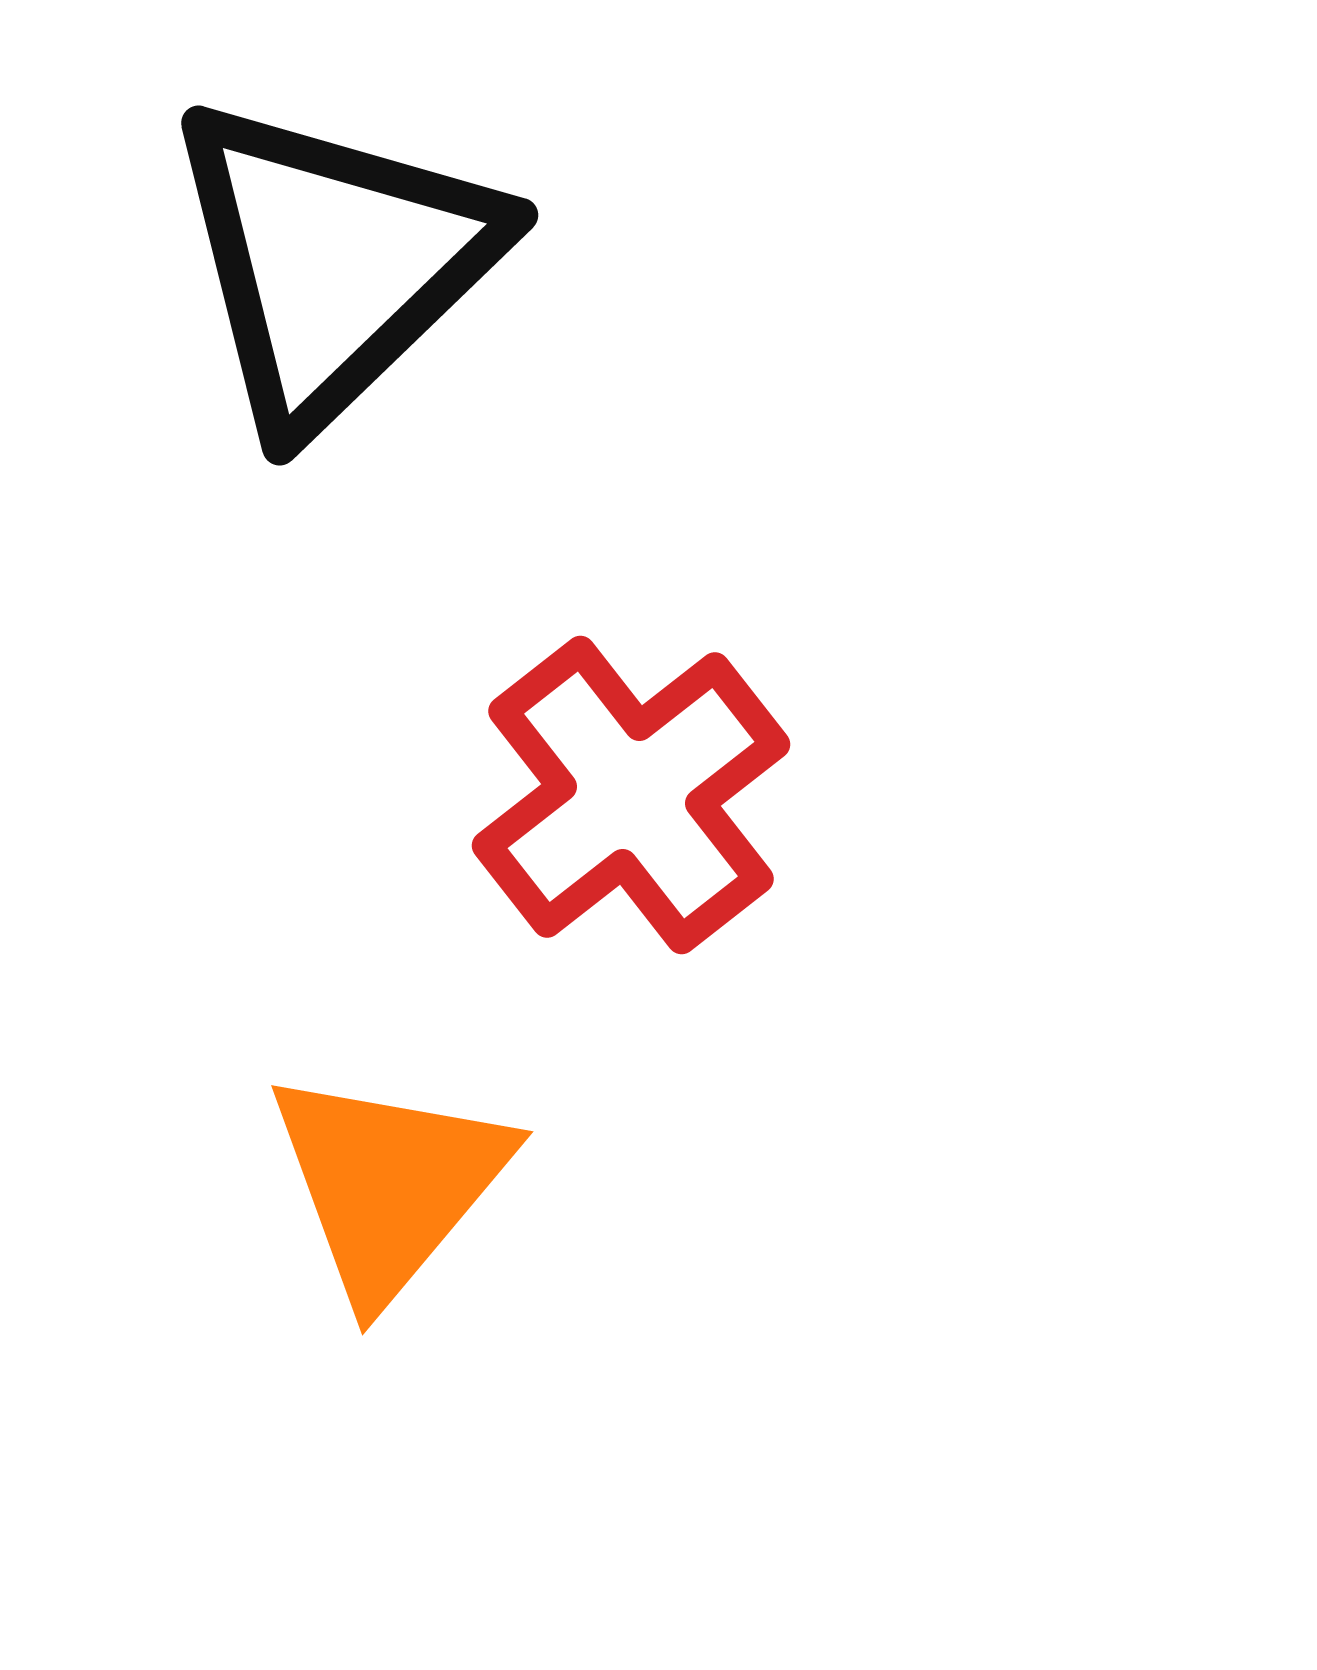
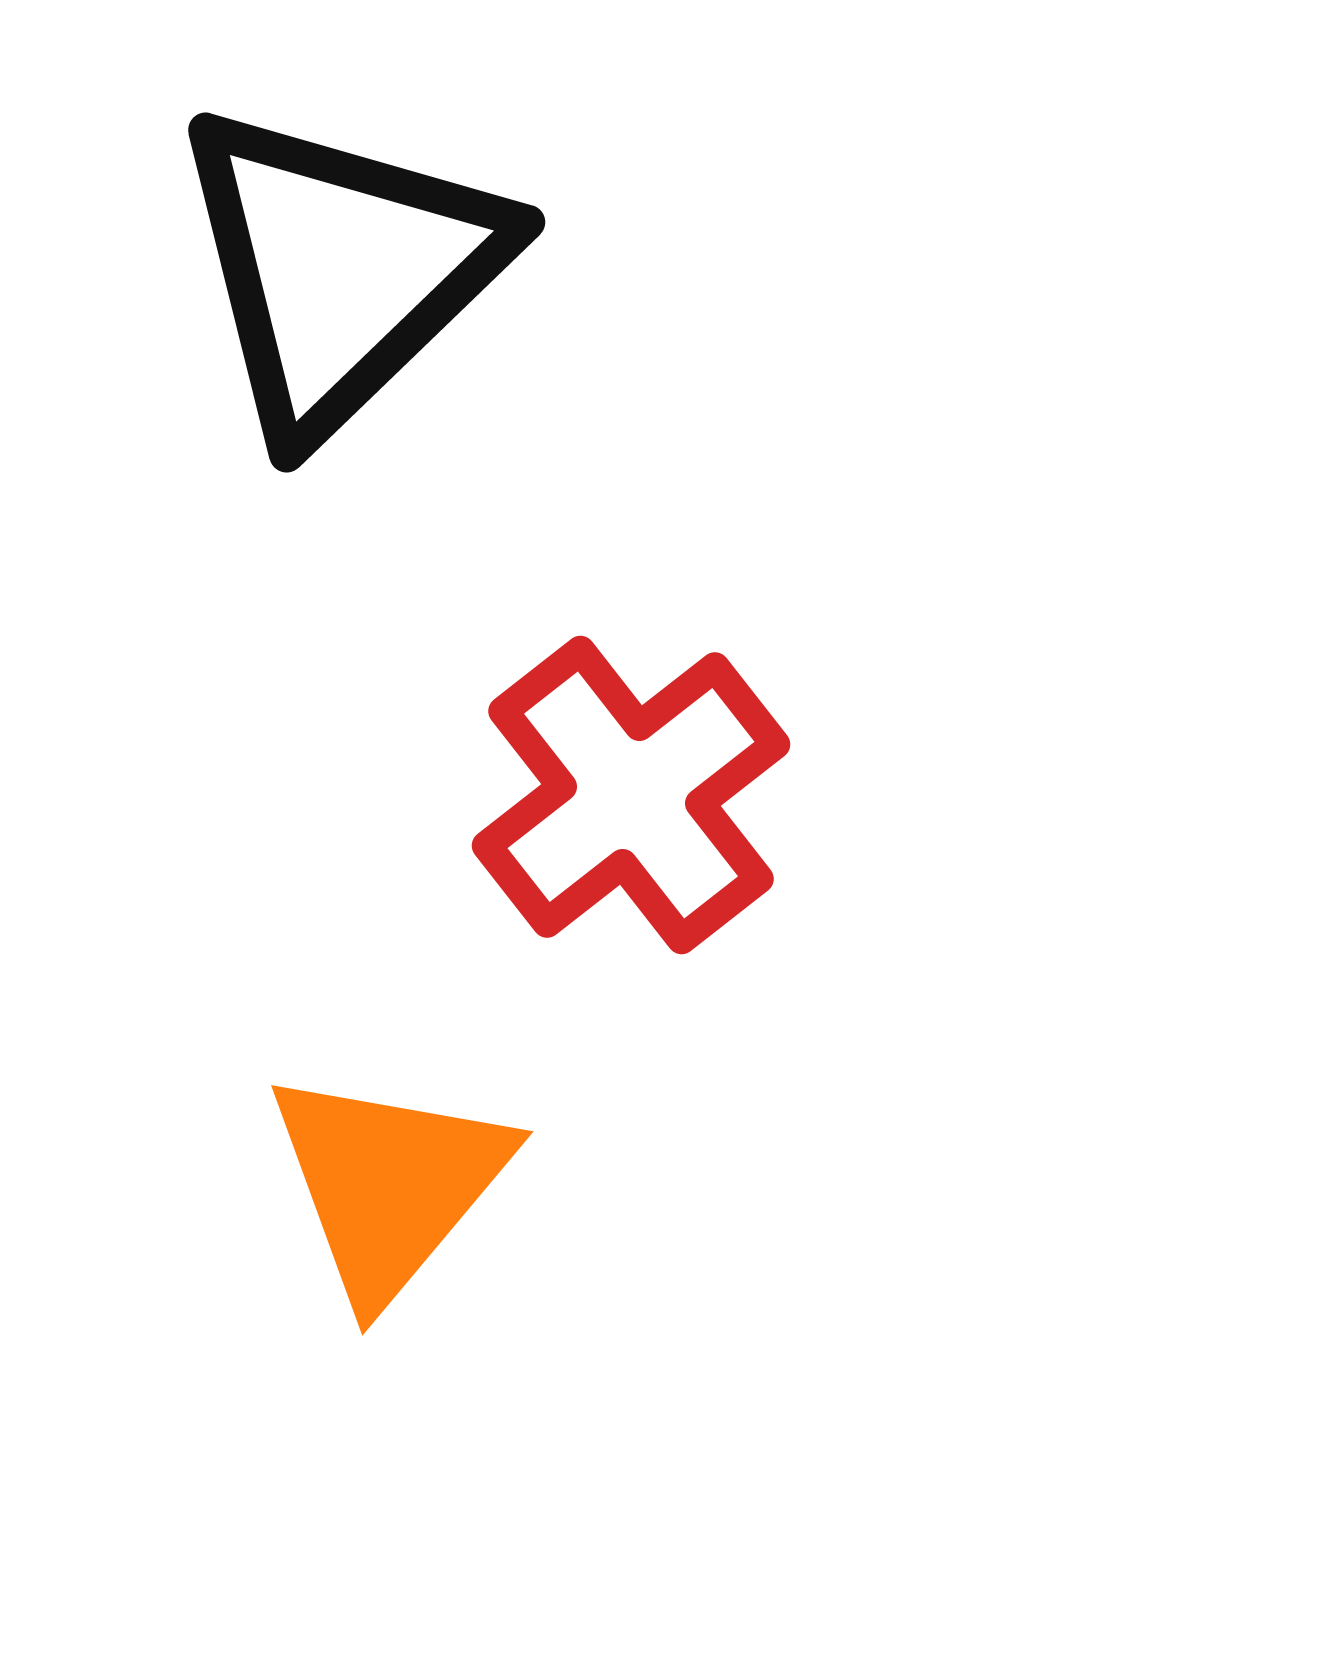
black triangle: moved 7 px right, 7 px down
